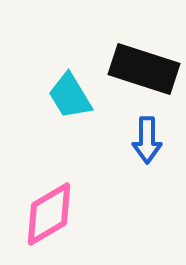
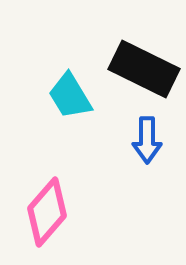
black rectangle: rotated 8 degrees clockwise
pink diamond: moved 2 px left, 2 px up; rotated 18 degrees counterclockwise
